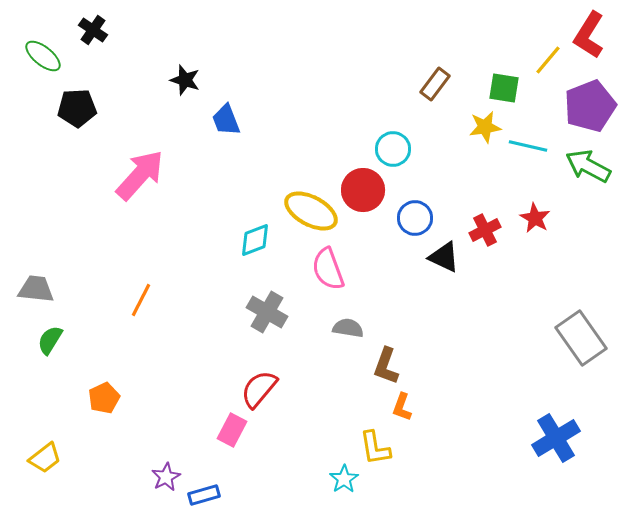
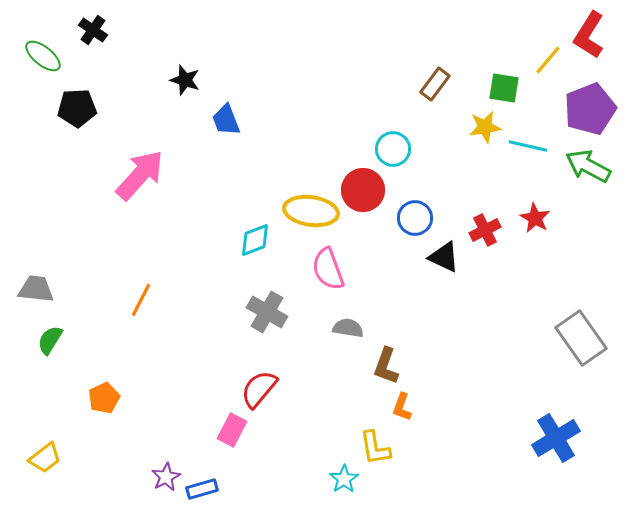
purple pentagon: moved 3 px down
yellow ellipse: rotated 20 degrees counterclockwise
blue rectangle: moved 2 px left, 6 px up
